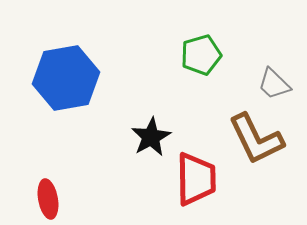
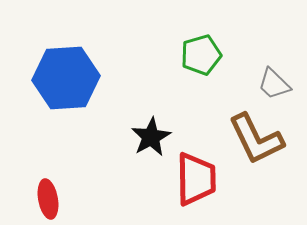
blue hexagon: rotated 6 degrees clockwise
